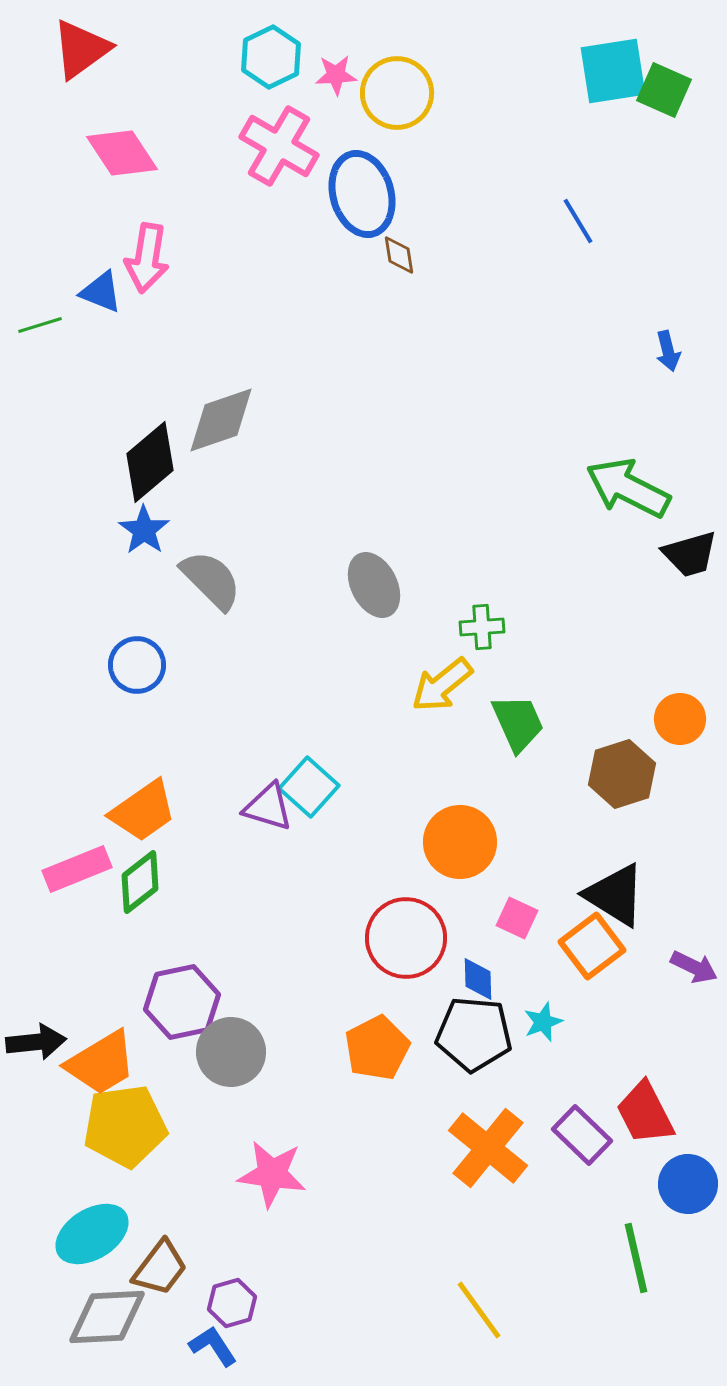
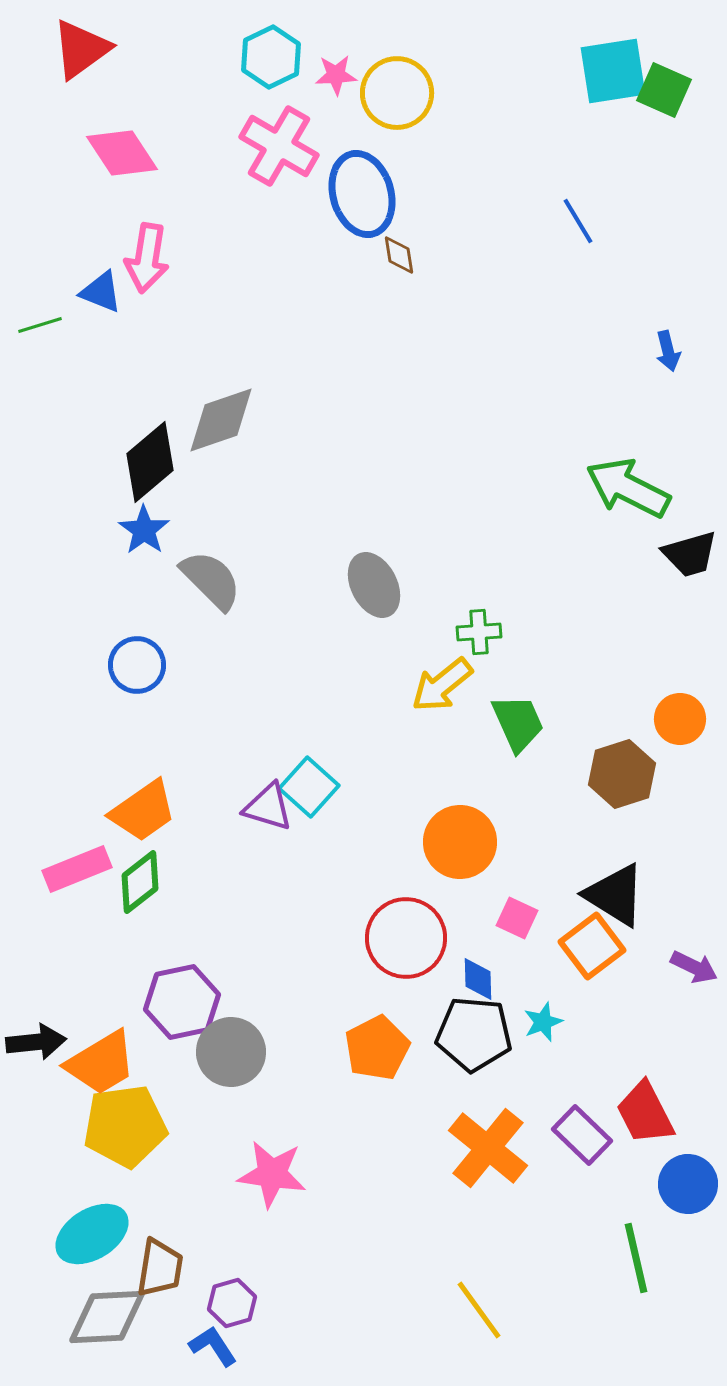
green cross at (482, 627): moved 3 px left, 5 px down
brown trapezoid at (160, 1268): rotated 28 degrees counterclockwise
